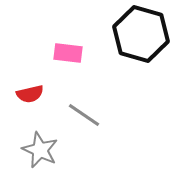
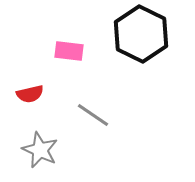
black hexagon: rotated 10 degrees clockwise
pink rectangle: moved 1 px right, 2 px up
gray line: moved 9 px right
